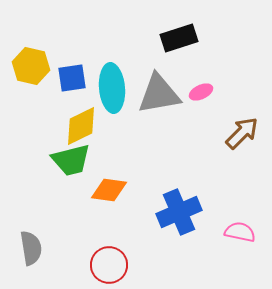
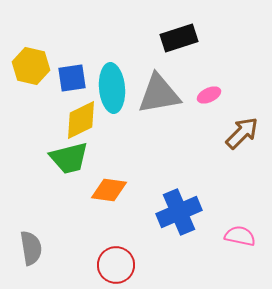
pink ellipse: moved 8 px right, 3 px down
yellow diamond: moved 6 px up
green trapezoid: moved 2 px left, 2 px up
pink semicircle: moved 4 px down
red circle: moved 7 px right
